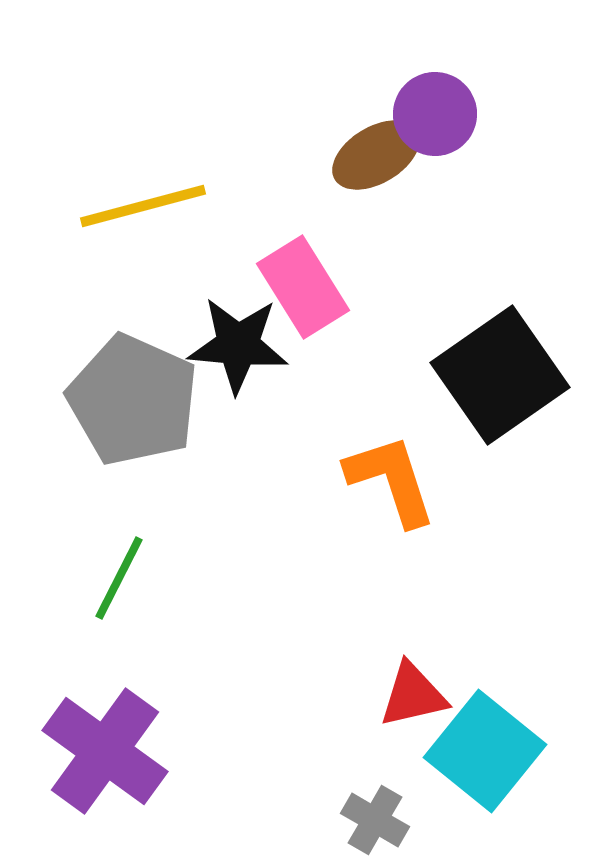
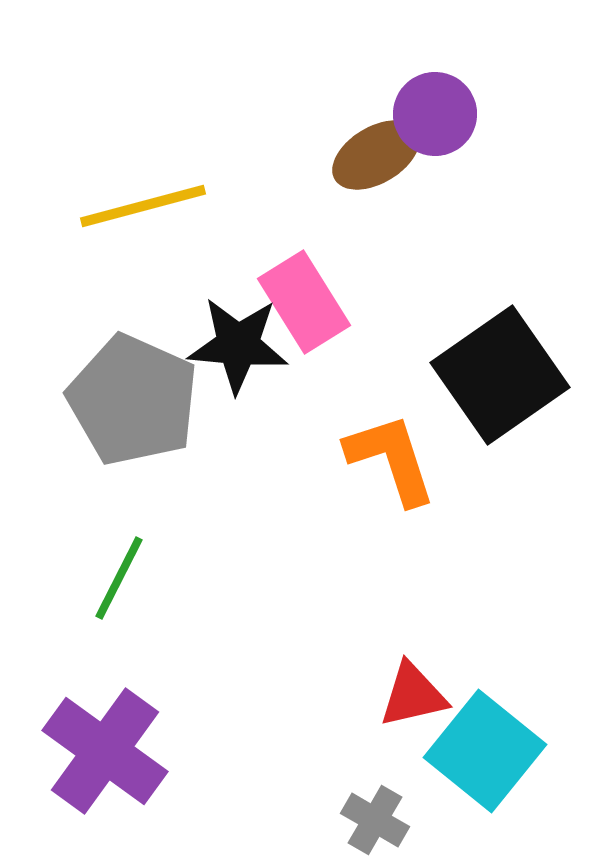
pink rectangle: moved 1 px right, 15 px down
orange L-shape: moved 21 px up
